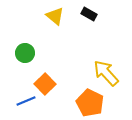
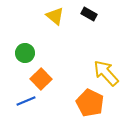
orange square: moved 4 px left, 5 px up
